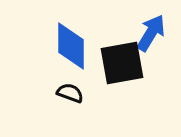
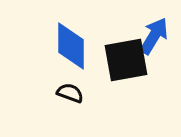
blue arrow: moved 3 px right, 3 px down
black square: moved 4 px right, 3 px up
